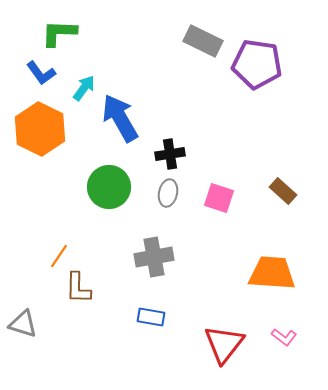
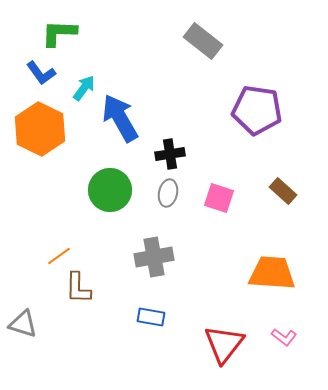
gray rectangle: rotated 12 degrees clockwise
purple pentagon: moved 46 px down
green circle: moved 1 px right, 3 px down
orange line: rotated 20 degrees clockwise
